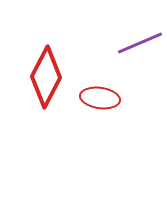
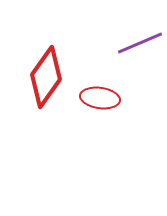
red diamond: rotated 8 degrees clockwise
